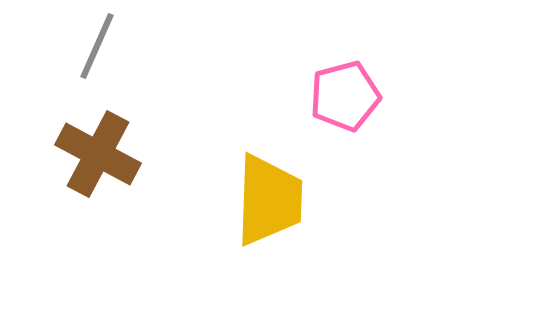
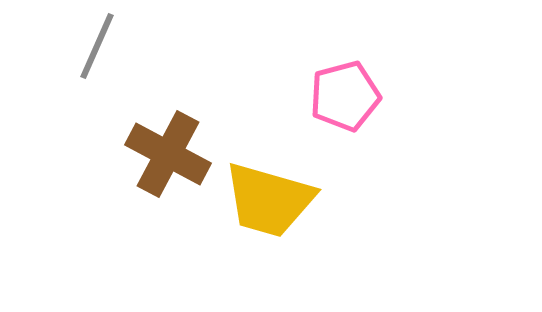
brown cross: moved 70 px right
yellow trapezoid: rotated 104 degrees clockwise
